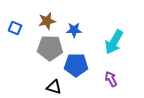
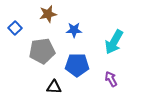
brown star: moved 1 px right, 7 px up
blue square: rotated 24 degrees clockwise
gray pentagon: moved 8 px left, 3 px down; rotated 10 degrees counterclockwise
blue pentagon: moved 1 px right
black triangle: rotated 14 degrees counterclockwise
